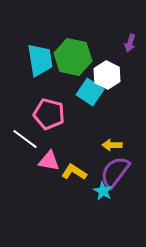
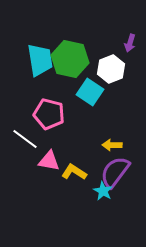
green hexagon: moved 3 px left, 2 px down
white hexagon: moved 4 px right, 6 px up; rotated 12 degrees clockwise
